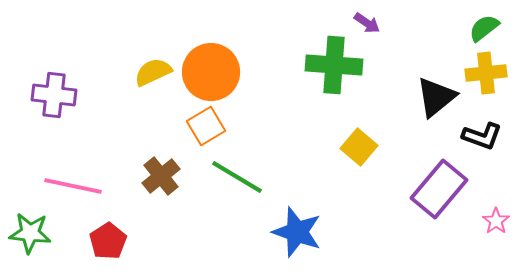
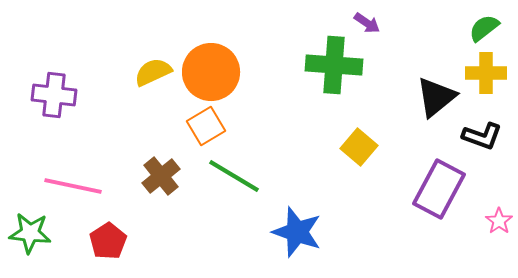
yellow cross: rotated 6 degrees clockwise
green line: moved 3 px left, 1 px up
purple rectangle: rotated 12 degrees counterclockwise
pink star: moved 3 px right
